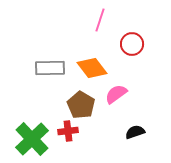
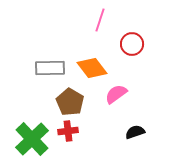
brown pentagon: moved 11 px left, 3 px up
